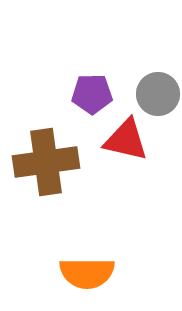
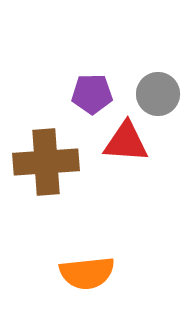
red triangle: moved 2 px down; rotated 9 degrees counterclockwise
brown cross: rotated 4 degrees clockwise
orange semicircle: rotated 6 degrees counterclockwise
